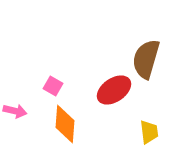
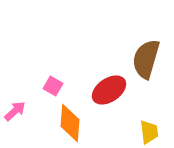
red ellipse: moved 5 px left
pink arrow: rotated 55 degrees counterclockwise
orange diamond: moved 5 px right, 1 px up
